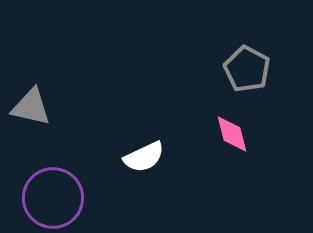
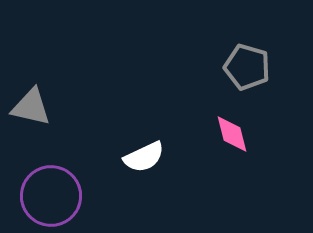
gray pentagon: moved 2 px up; rotated 12 degrees counterclockwise
purple circle: moved 2 px left, 2 px up
